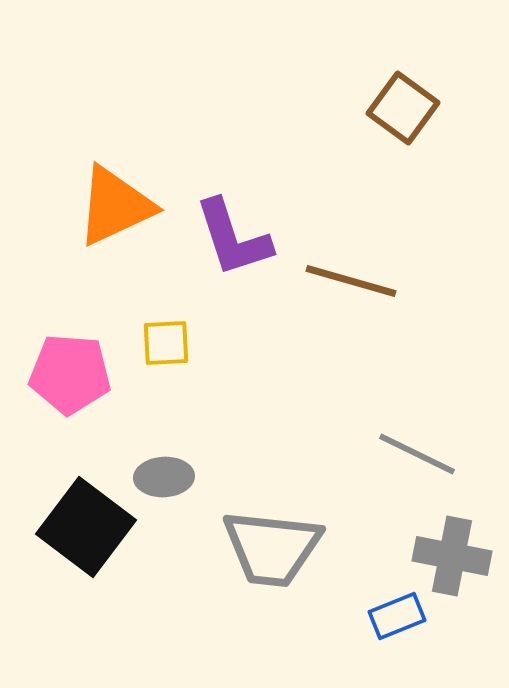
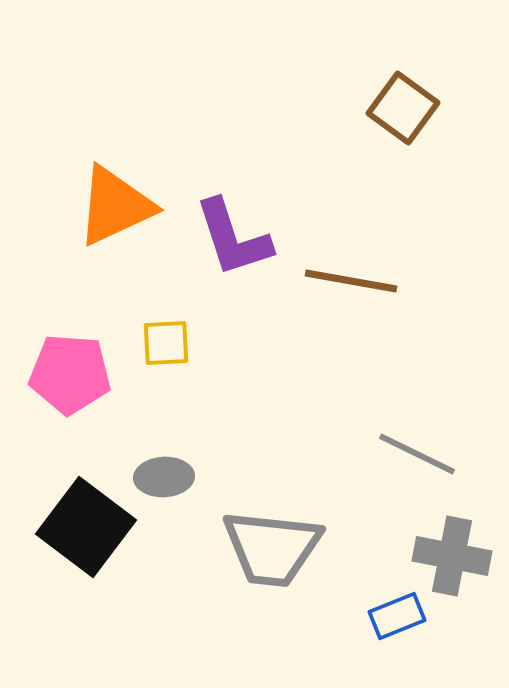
brown line: rotated 6 degrees counterclockwise
